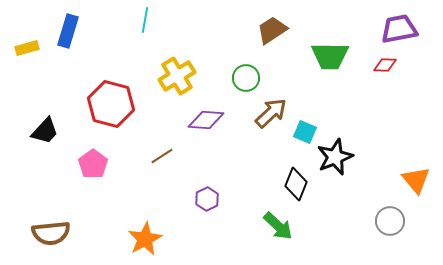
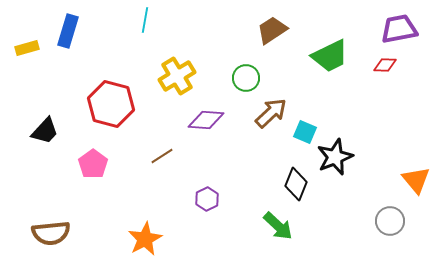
green trapezoid: rotated 27 degrees counterclockwise
